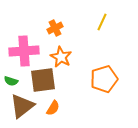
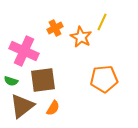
pink cross: rotated 28 degrees clockwise
orange star: moved 20 px right, 20 px up
orange pentagon: rotated 12 degrees clockwise
